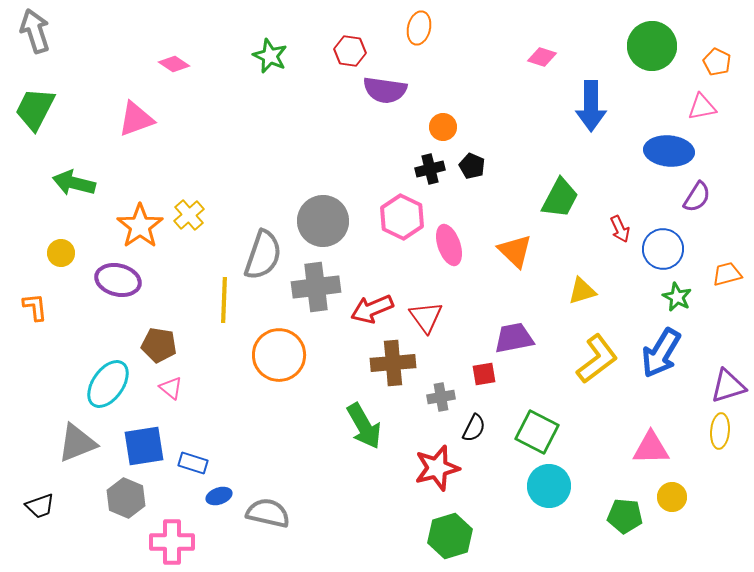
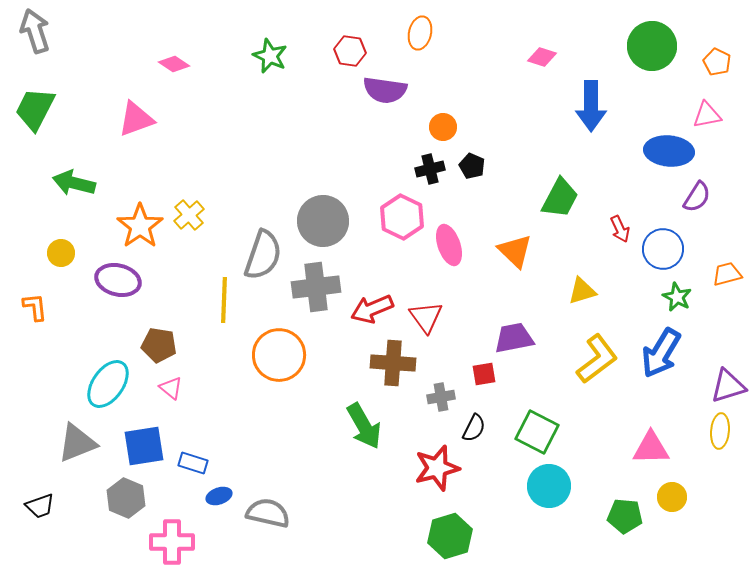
orange ellipse at (419, 28): moved 1 px right, 5 px down
pink triangle at (702, 107): moved 5 px right, 8 px down
brown cross at (393, 363): rotated 9 degrees clockwise
